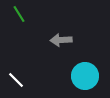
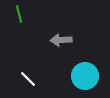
green line: rotated 18 degrees clockwise
white line: moved 12 px right, 1 px up
